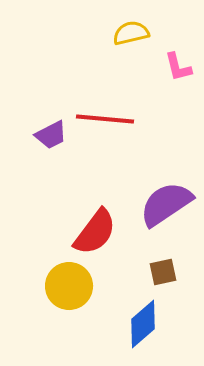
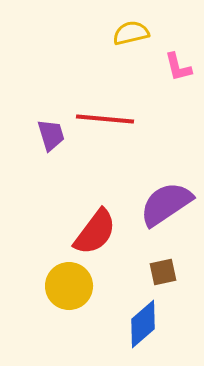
purple trapezoid: rotated 80 degrees counterclockwise
